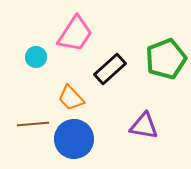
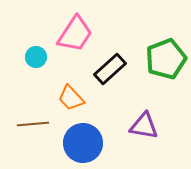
blue circle: moved 9 px right, 4 px down
